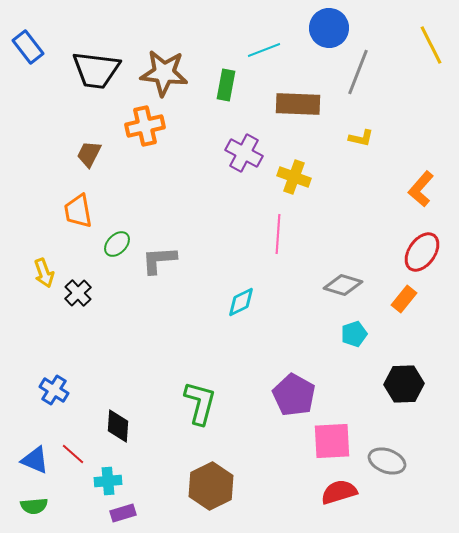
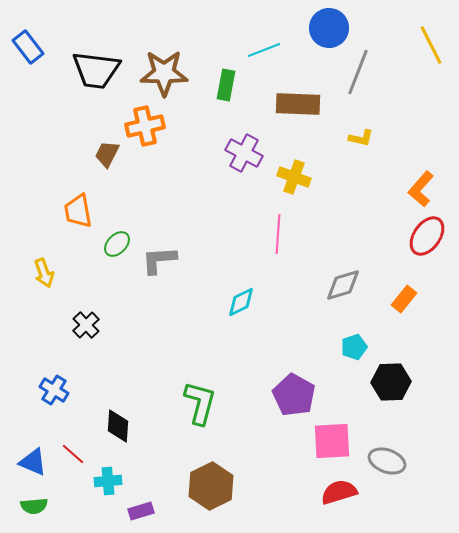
brown star: rotated 6 degrees counterclockwise
brown trapezoid: moved 18 px right
red ellipse: moved 5 px right, 16 px up
gray diamond: rotated 33 degrees counterclockwise
black cross: moved 8 px right, 32 px down
cyan pentagon: moved 13 px down
black hexagon: moved 13 px left, 2 px up
blue triangle: moved 2 px left, 2 px down
purple rectangle: moved 18 px right, 2 px up
